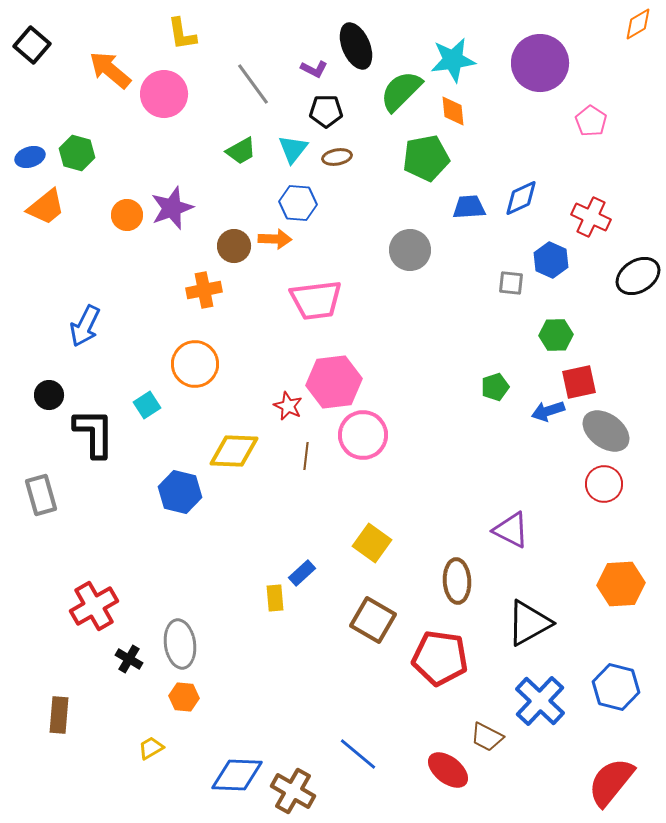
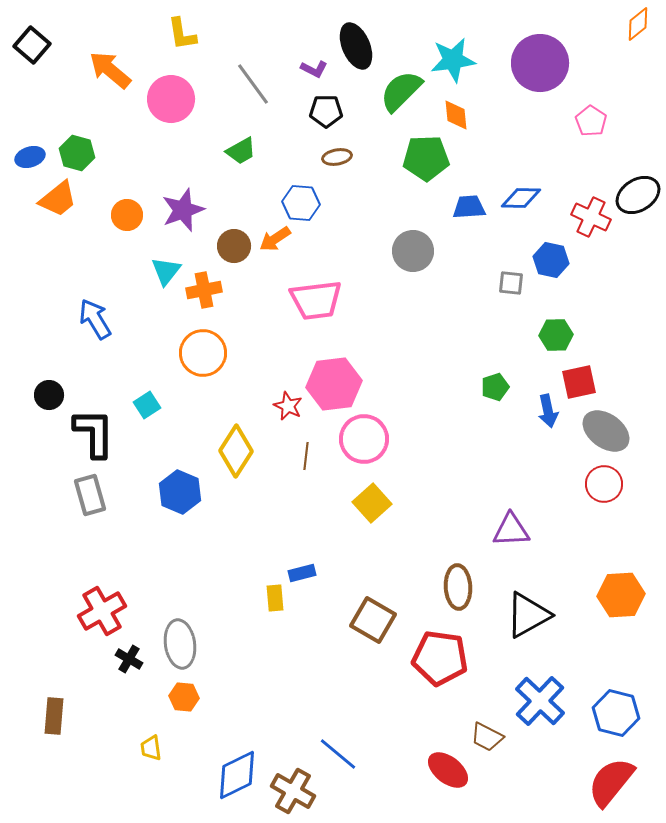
orange diamond at (638, 24): rotated 8 degrees counterclockwise
pink circle at (164, 94): moved 7 px right, 5 px down
orange diamond at (453, 111): moved 3 px right, 4 px down
cyan triangle at (293, 149): moved 127 px left, 122 px down
green pentagon at (426, 158): rotated 9 degrees clockwise
blue diamond at (521, 198): rotated 27 degrees clockwise
blue hexagon at (298, 203): moved 3 px right
orange trapezoid at (46, 207): moved 12 px right, 8 px up
purple star at (172, 208): moved 11 px right, 2 px down
orange arrow at (275, 239): rotated 144 degrees clockwise
gray circle at (410, 250): moved 3 px right, 1 px down
blue hexagon at (551, 260): rotated 12 degrees counterclockwise
black ellipse at (638, 276): moved 81 px up
blue arrow at (85, 326): moved 10 px right, 7 px up; rotated 123 degrees clockwise
orange circle at (195, 364): moved 8 px right, 11 px up
pink hexagon at (334, 382): moved 2 px down
blue arrow at (548, 411): rotated 84 degrees counterclockwise
pink circle at (363, 435): moved 1 px right, 4 px down
yellow diamond at (234, 451): moved 2 px right; rotated 60 degrees counterclockwise
blue hexagon at (180, 492): rotated 9 degrees clockwise
gray rectangle at (41, 495): moved 49 px right
purple triangle at (511, 530): rotated 30 degrees counterclockwise
yellow square at (372, 543): moved 40 px up; rotated 12 degrees clockwise
blue rectangle at (302, 573): rotated 28 degrees clockwise
brown ellipse at (457, 581): moved 1 px right, 6 px down
orange hexagon at (621, 584): moved 11 px down
red cross at (94, 606): moved 8 px right, 5 px down
black triangle at (529, 623): moved 1 px left, 8 px up
blue hexagon at (616, 687): moved 26 px down
brown rectangle at (59, 715): moved 5 px left, 1 px down
yellow trapezoid at (151, 748): rotated 68 degrees counterclockwise
blue line at (358, 754): moved 20 px left
blue diamond at (237, 775): rotated 28 degrees counterclockwise
